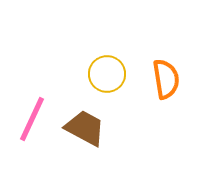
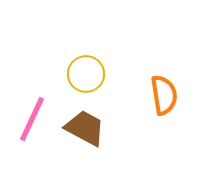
yellow circle: moved 21 px left
orange semicircle: moved 2 px left, 16 px down
